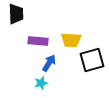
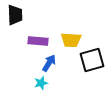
black trapezoid: moved 1 px left, 1 px down
